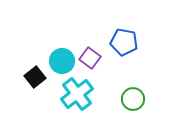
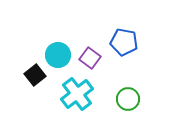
cyan circle: moved 4 px left, 6 px up
black square: moved 2 px up
green circle: moved 5 px left
